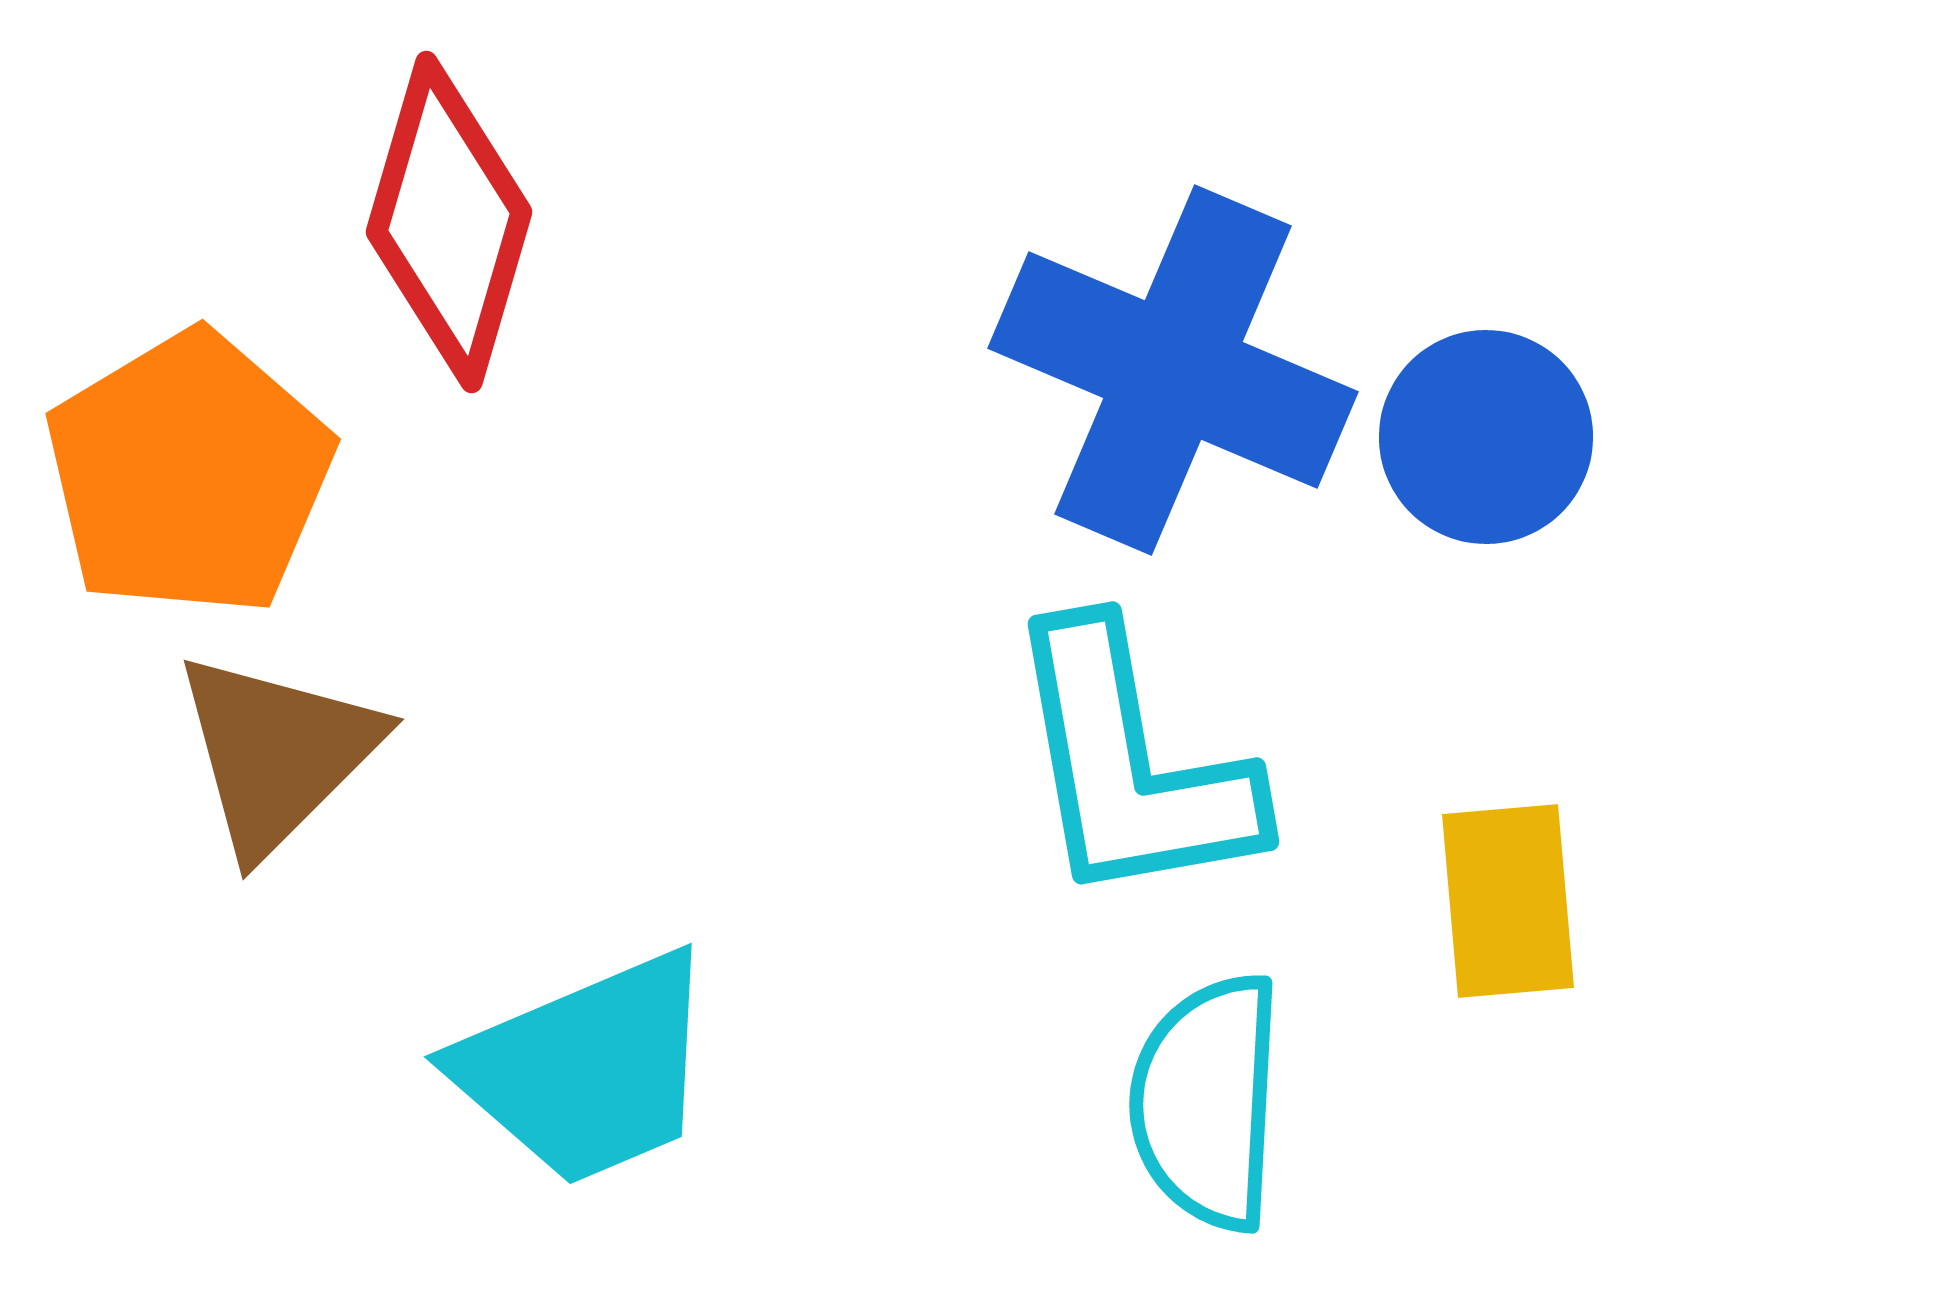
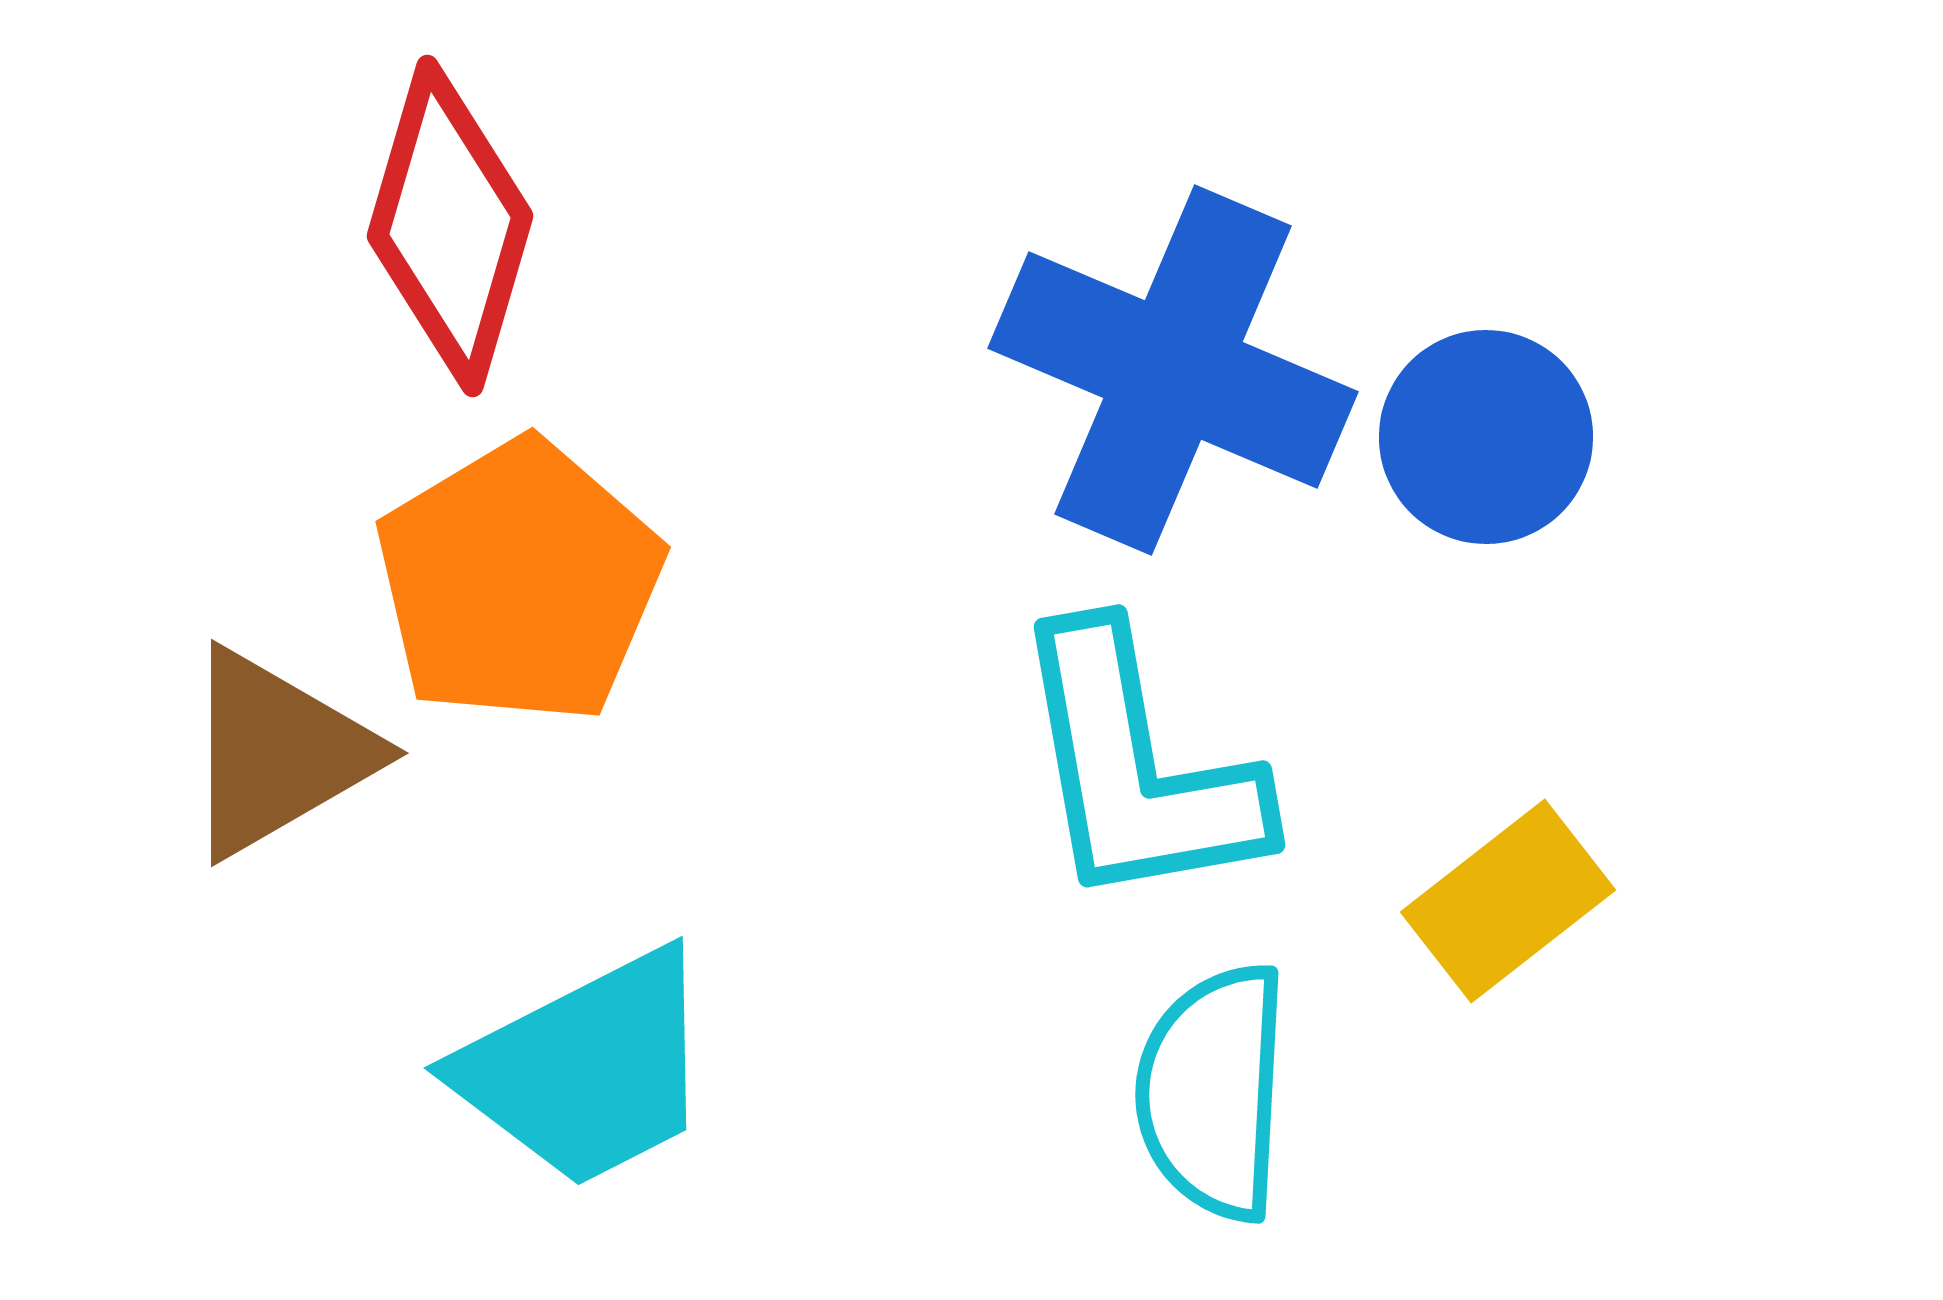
red diamond: moved 1 px right, 4 px down
orange pentagon: moved 330 px right, 108 px down
brown triangle: rotated 15 degrees clockwise
cyan L-shape: moved 6 px right, 3 px down
yellow rectangle: rotated 57 degrees clockwise
cyan trapezoid: rotated 4 degrees counterclockwise
cyan semicircle: moved 6 px right, 10 px up
